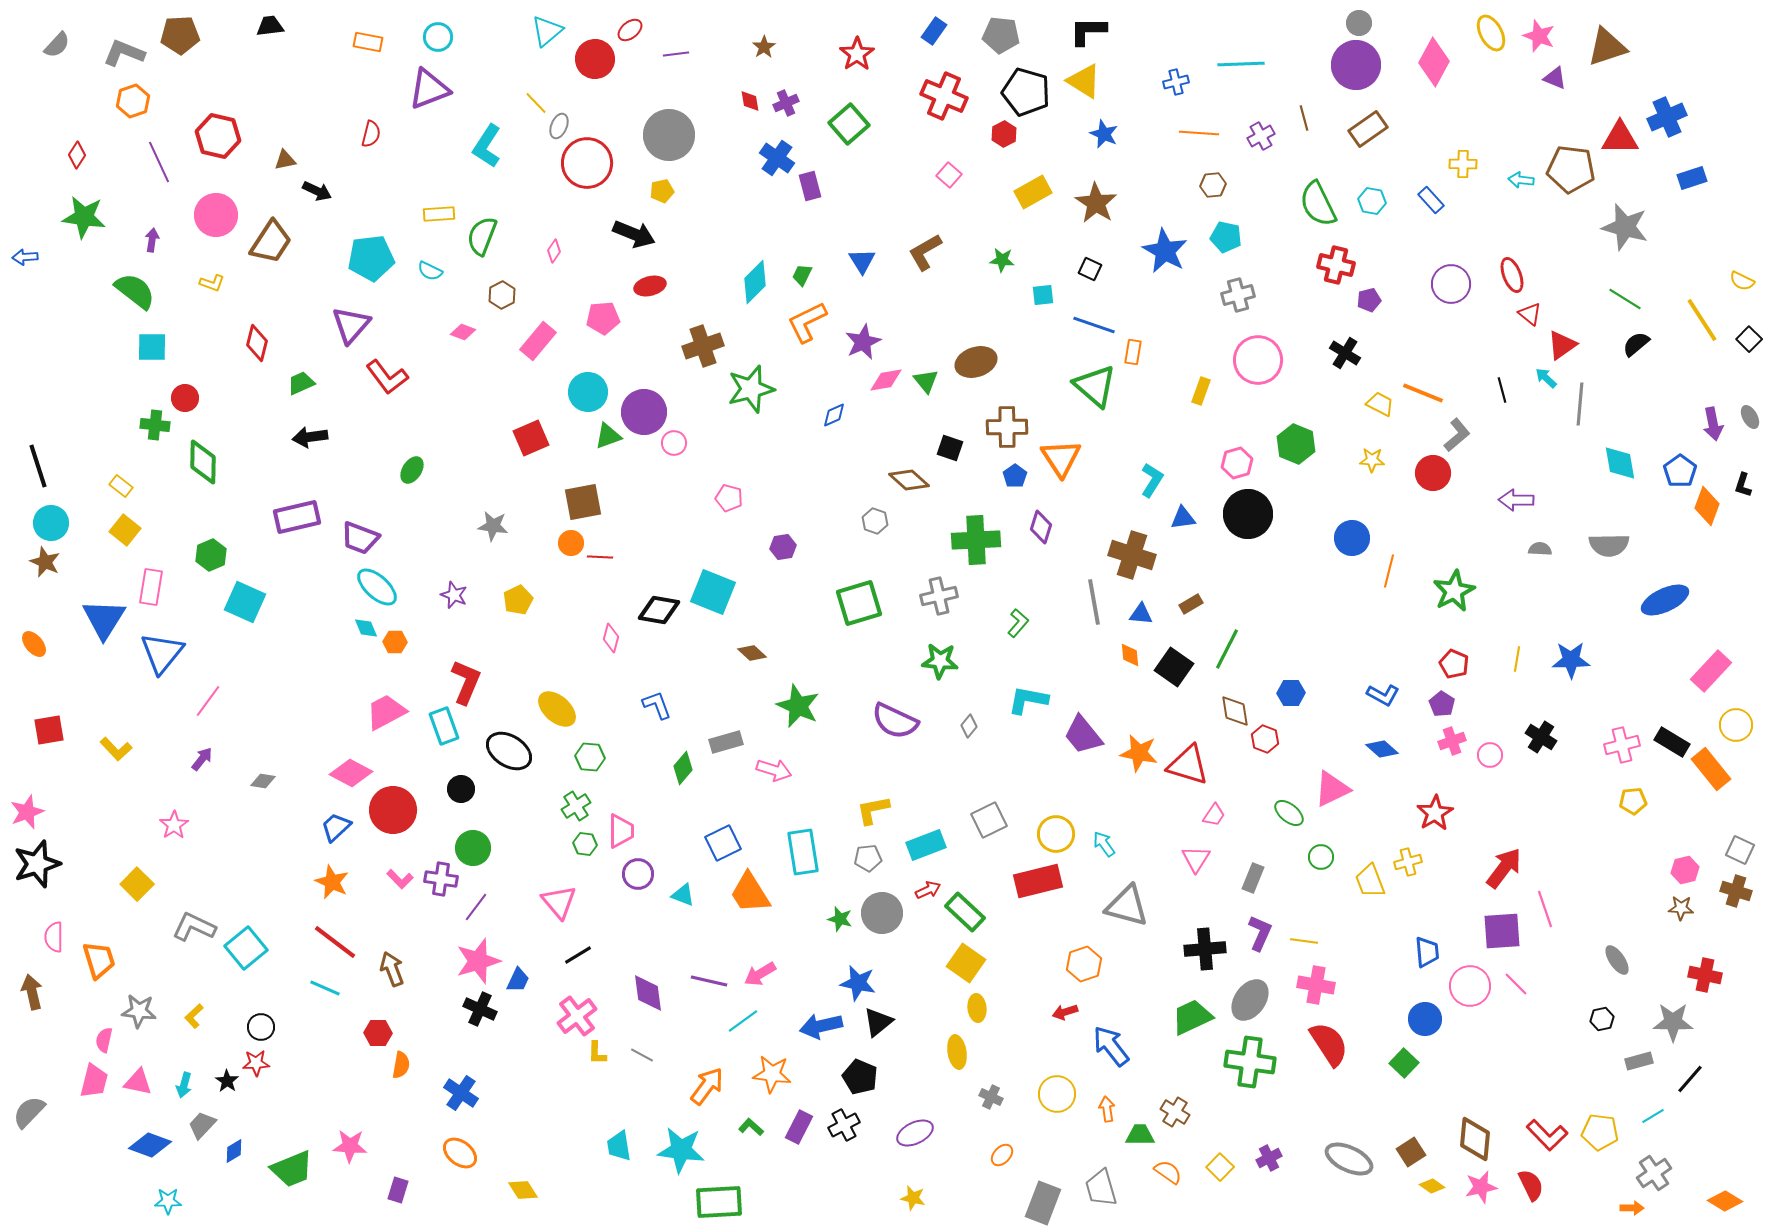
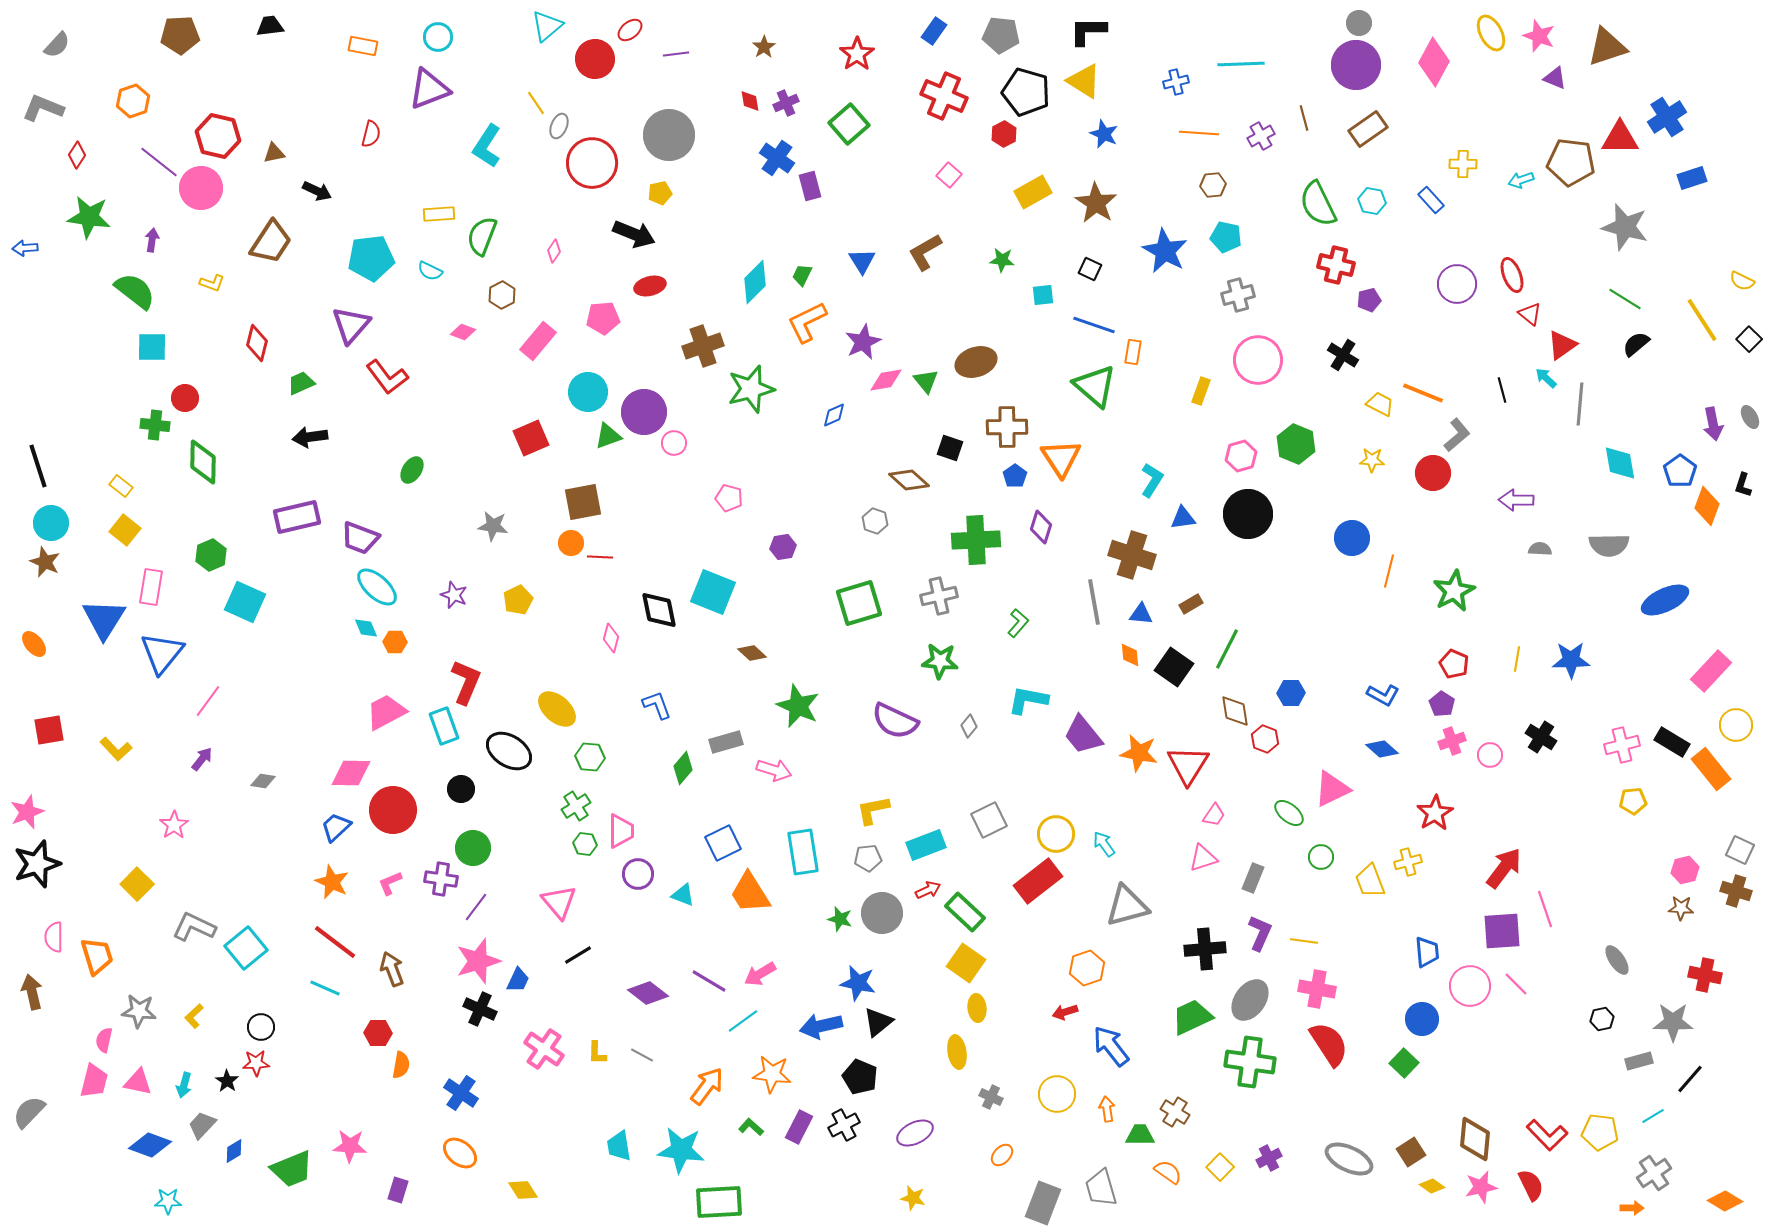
cyan triangle at (547, 31): moved 5 px up
orange rectangle at (368, 42): moved 5 px left, 4 px down
gray L-shape at (124, 53): moved 81 px left, 55 px down
yellow line at (536, 103): rotated 10 degrees clockwise
blue cross at (1667, 117): rotated 9 degrees counterclockwise
brown triangle at (285, 160): moved 11 px left, 7 px up
purple line at (159, 162): rotated 27 degrees counterclockwise
red circle at (587, 163): moved 5 px right
brown pentagon at (1571, 169): moved 7 px up
cyan arrow at (1521, 180): rotated 25 degrees counterclockwise
yellow pentagon at (662, 191): moved 2 px left, 2 px down
pink circle at (216, 215): moved 15 px left, 27 px up
green star at (84, 217): moved 5 px right
blue arrow at (25, 257): moved 9 px up
purple circle at (1451, 284): moved 6 px right
black cross at (1345, 353): moved 2 px left, 2 px down
pink hexagon at (1237, 463): moved 4 px right, 7 px up
black diamond at (659, 610): rotated 69 degrees clockwise
red triangle at (1188, 765): rotated 45 degrees clockwise
pink diamond at (351, 773): rotated 27 degrees counterclockwise
pink triangle at (1196, 859): moved 7 px right, 1 px up; rotated 40 degrees clockwise
pink L-shape at (400, 879): moved 10 px left, 4 px down; rotated 112 degrees clockwise
red rectangle at (1038, 881): rotated 24 degrees counterclockwise
gray triangle at (1127, 906): rotated 30 degrees counterclockwise
orange trapezoid at (99, 960): moved 2 px left, 4 px up
orange hexagon at (1084, 964): moved 3 px right, 4 px down
purple line at (709, 981): rotated 18 degrees clockwise
pink cross at (1316, 985): moved 1 px right, 4 px down
purple diamond at (648, 993): rotated 45 degrees counterclockwise
pink cross at (577, 1016): moved 33 px left, 33 px down; rotated 18 degrees counterclockwise
blue circle at (1425, 1019): moved 3 px left
